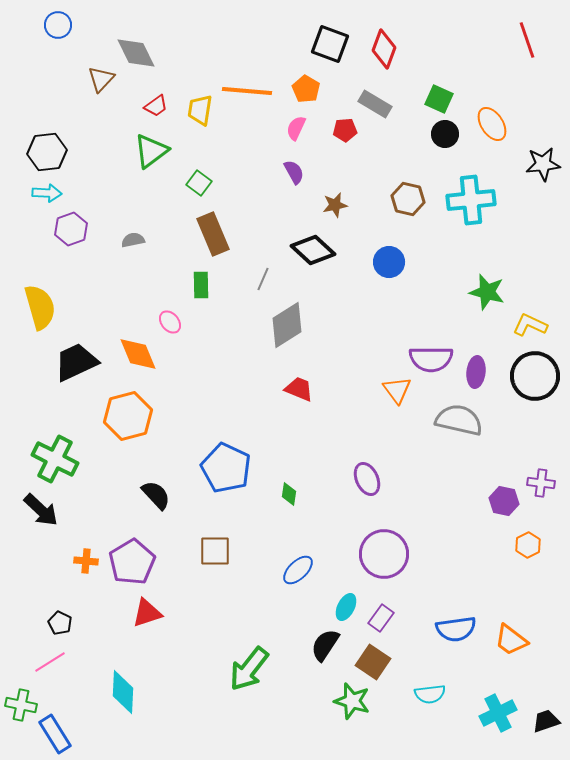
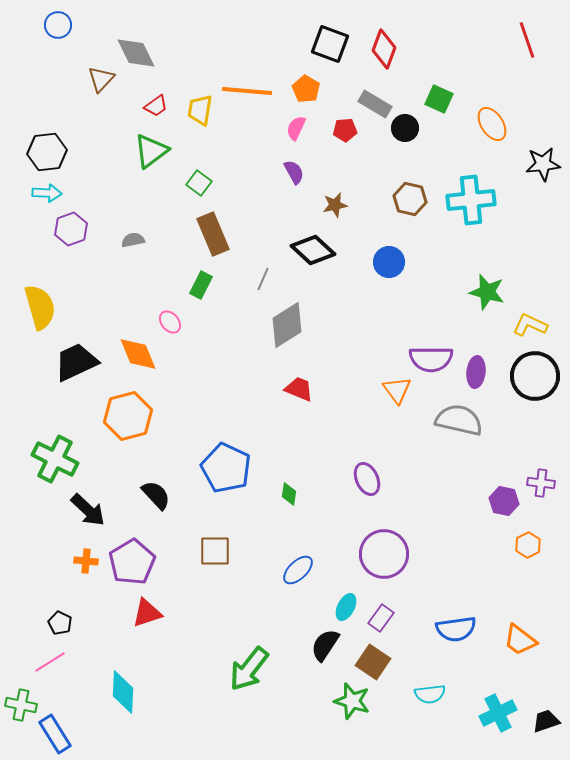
black circle at (445, 134): moved 40 px left, 6 px up
brown hexagon at (408, 199): moved 2 px right
green rectangle at (201, 285): rotated 28 degrees clockwise
black arrow at (41, 510): moved 47 px right
orange trapezoid at (511, 640): moved 9 px right
